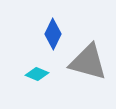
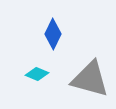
gray triangle: moved 2 px right, 17 px down
